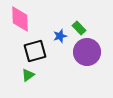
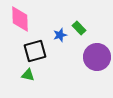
blue star: moved 1 px up
purple circle: moved 10 px right, 5 px down
green triangle: rotated 48 degrees clockwise
